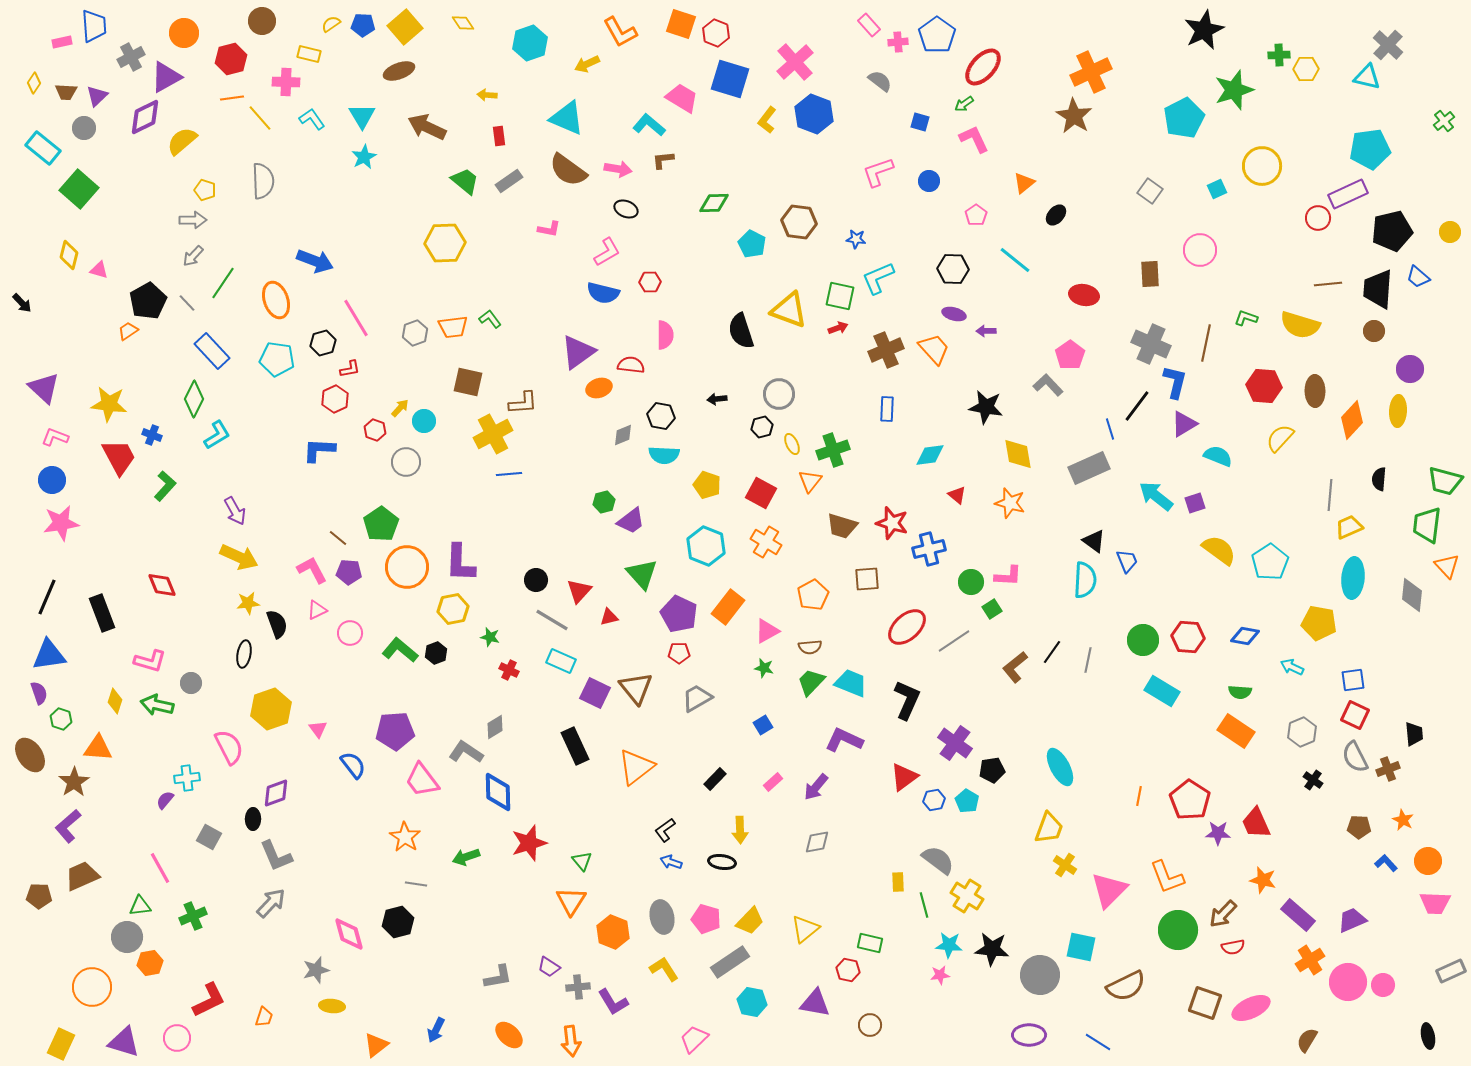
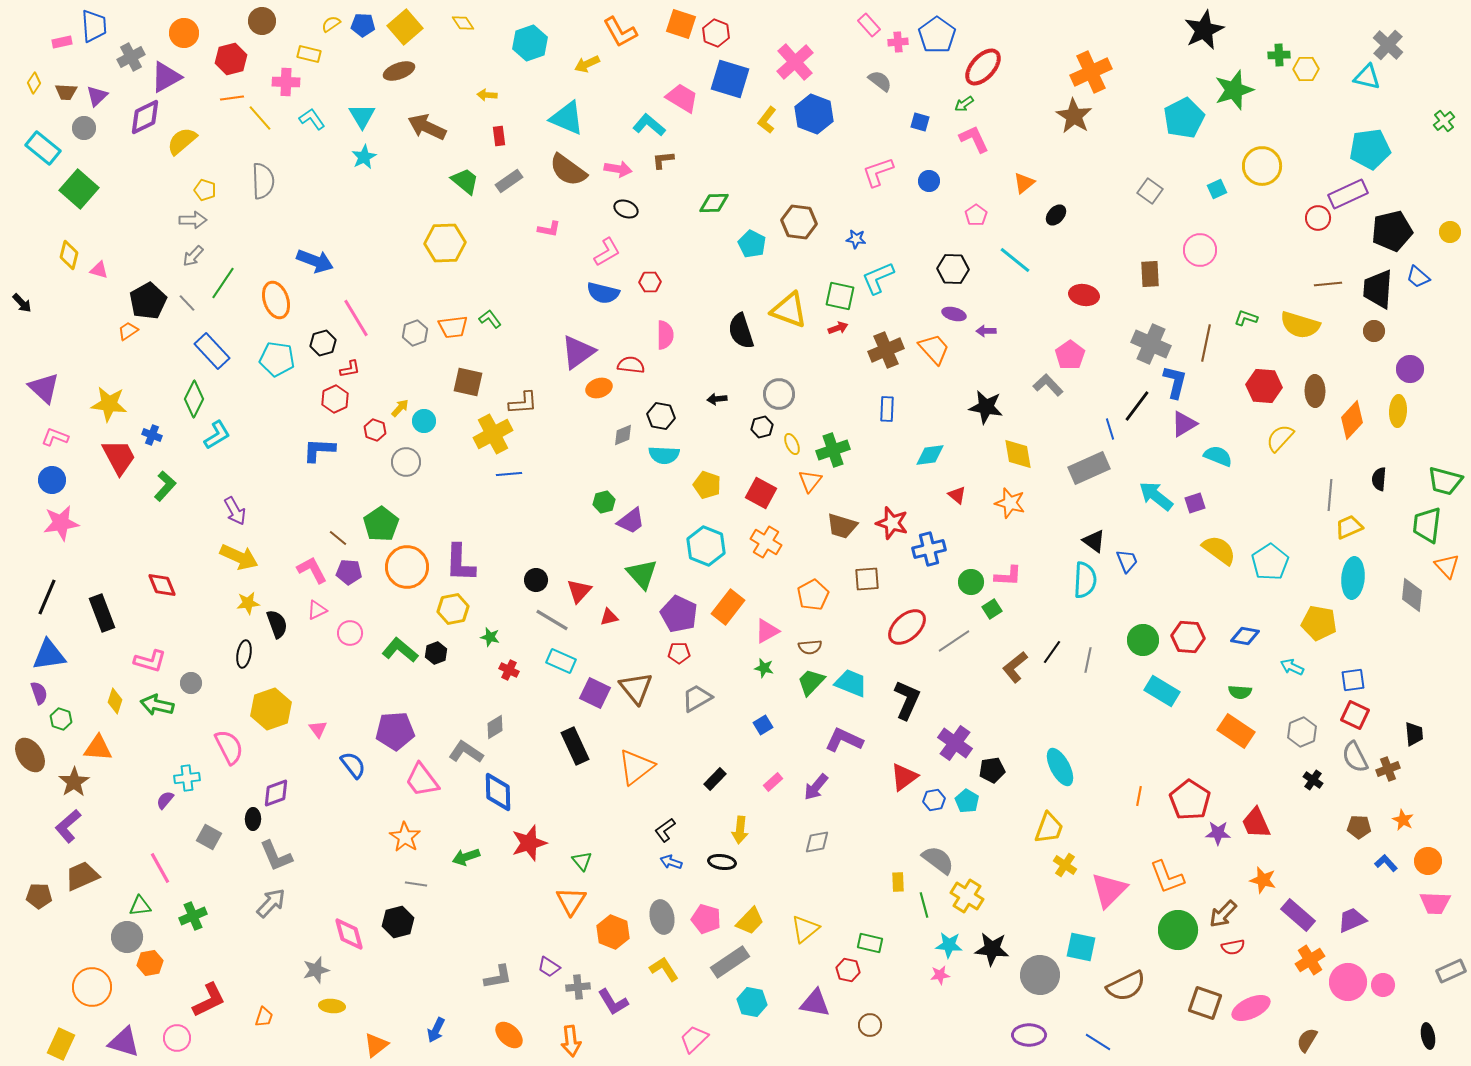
yellow arrow at (740, 830): rotated 8 degrees clockwise
